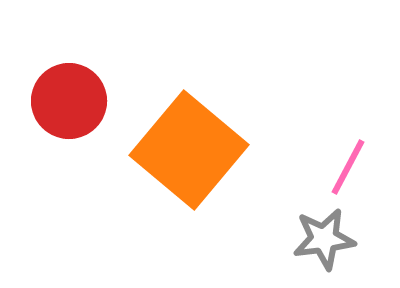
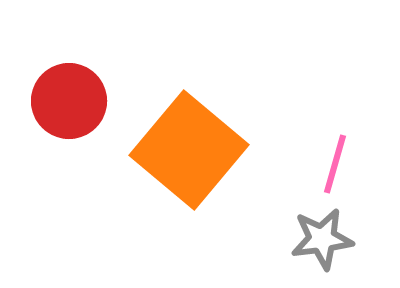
pink line: moved 13 px left, 3 px up; rotated 12 degrees counterclockwise
gray star: moved 2 px left
